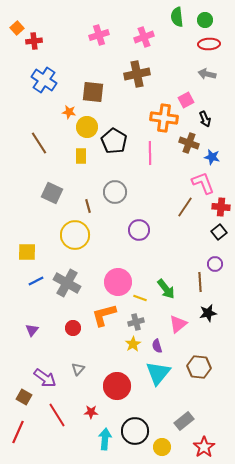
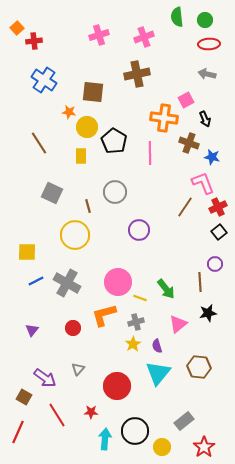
red cross at (221, 207): moved 3 px left; rotated 30 degrees counterclockwise
